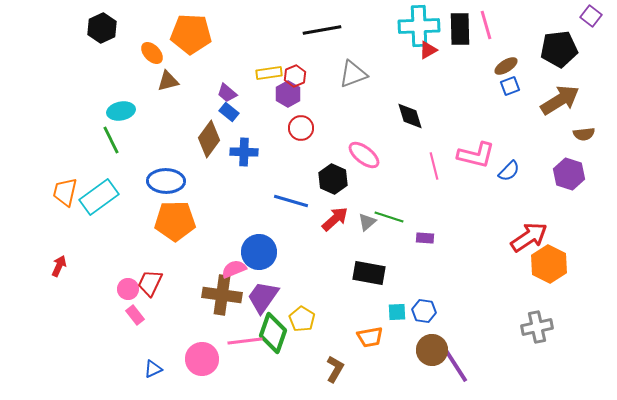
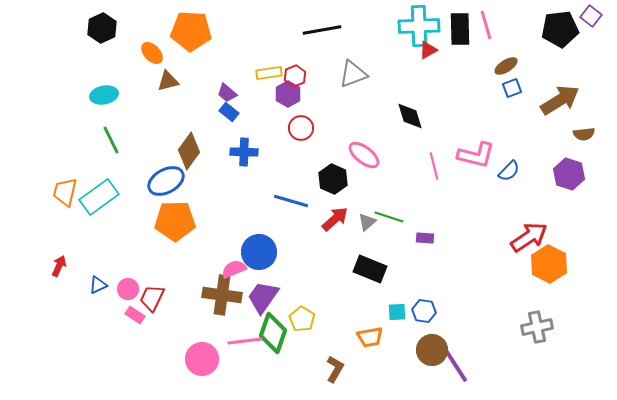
orange pentagon at (191, 34): moved 3 px up
black pentagon at (559, 49): moved 1 px right, 20 px up
blue square at (510, 86): moved 2 px right, 2 px down
cyan ellipse at (121, 111): moved 17 px left, 16 px up
brown diamond at (209, 139): moved 20 px left, 12 px down
blue ellipse at (166, 181): rotated 30 degrees counterclockwise
black rectangle at (369, 273): moved 1 px right, 4 px up; rotated 12 degrees clockwise
red trapezoid at (150, 283): moved 2 px right, 15 px down
pink rectangle at (135, 315): rotated 18 degrees counterclockwise
blue triangle at (153, 369): moved 55 px left, 84 px up
